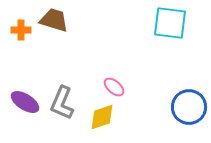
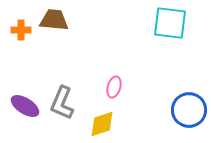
brown trapezoid: rotated 12 degrees counterclockwise
pink ellipse: rotated 65 degrees clockwise
purple ellipse: moved 4 px down
blue circle: moved 3 px down
yellow diamond: moved 7 px down
